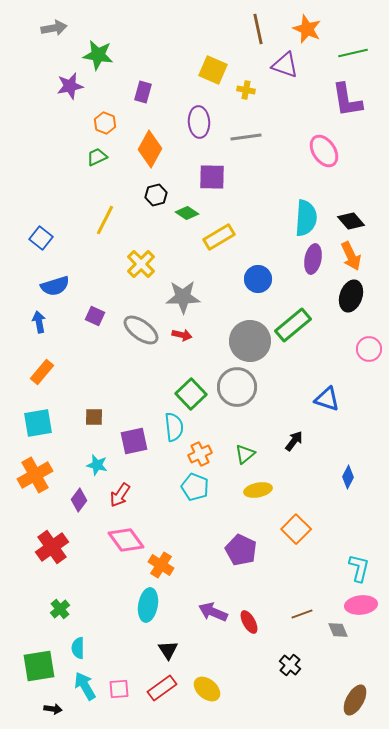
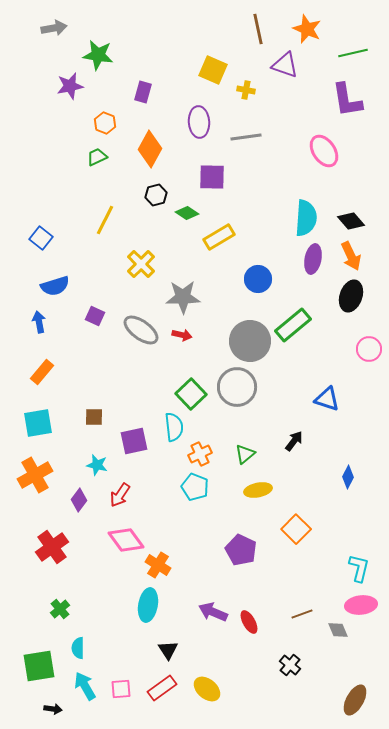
orange cross at (161, 565): moved 3 px left
pink square at (119, 689): moved 2 px right
